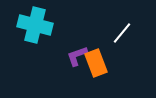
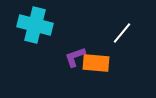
purple L-shape: moved 2 px left, 1 px down
orange rectangle: rotated 64 degrees counterclockwise
